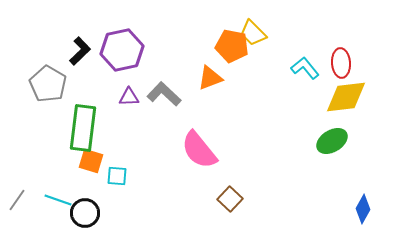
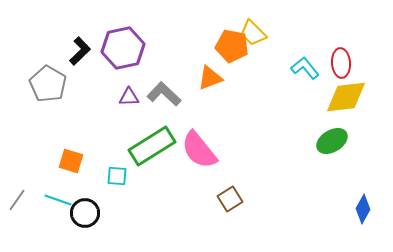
purple hexagon: moved 1 px right, 2 px up
green rectangle: moved 69 px right, 18 px down; rotated 51 degrees clockwise
orange square: moved 20 px left
brown square: rotated 15 degrees clockwise
